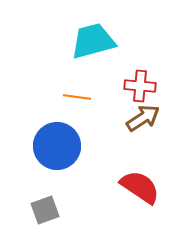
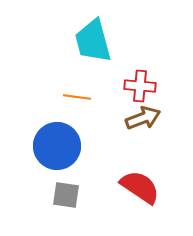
cyan trapezoid: rotated 90 degrees counterclockwise
brown arrow: rotated 12 degrees clockwise
gray square: moved 21 px right, 15 px up; rotated 28 degrees clockwise
